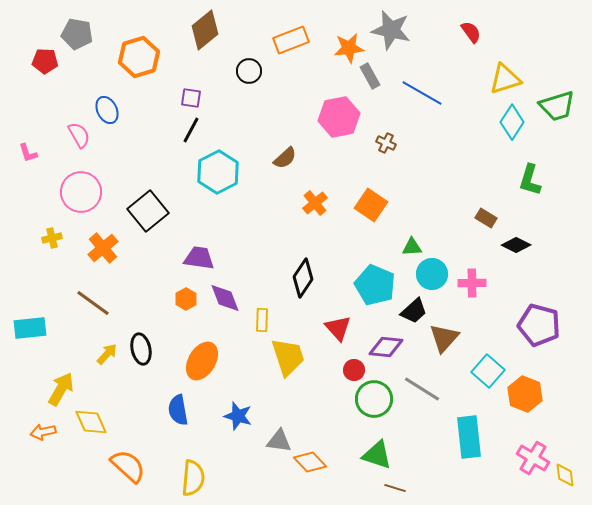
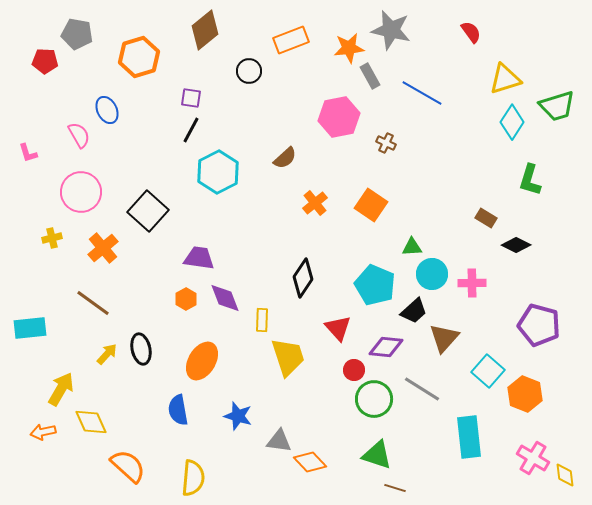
black square at (148, 211): rotated 9 degrees counterclockwise
